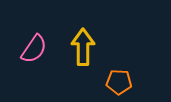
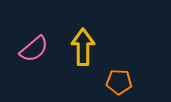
pink semicircle: rotated 16 degrees clockwise
